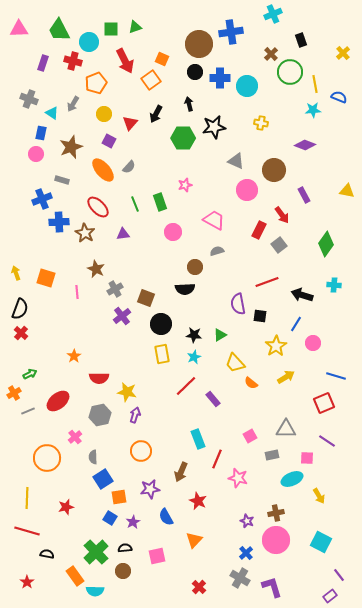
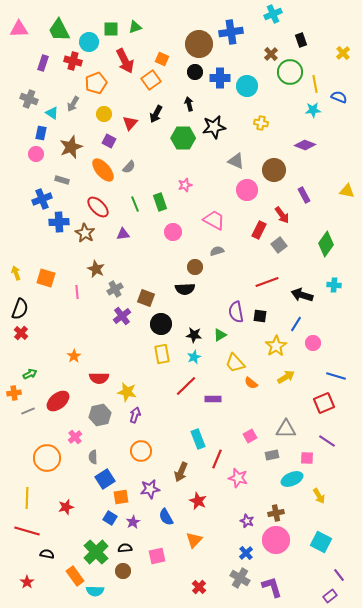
purple semicircle at (238, 304): moved 2 px left, 8 px down
orange cross at (14, 393): rotated 24 degrees clockwise
purple rectangle at (213, 399): rotated 49 degrees counterclockwise
blue square at (103, 479): moved 2 px right
orange square at (119, 497): moved 2 px right
